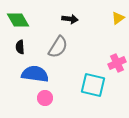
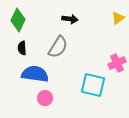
green diamond: rotated 55 degrees clockwise
black semicircle: moved 2 px right, 1 px down
